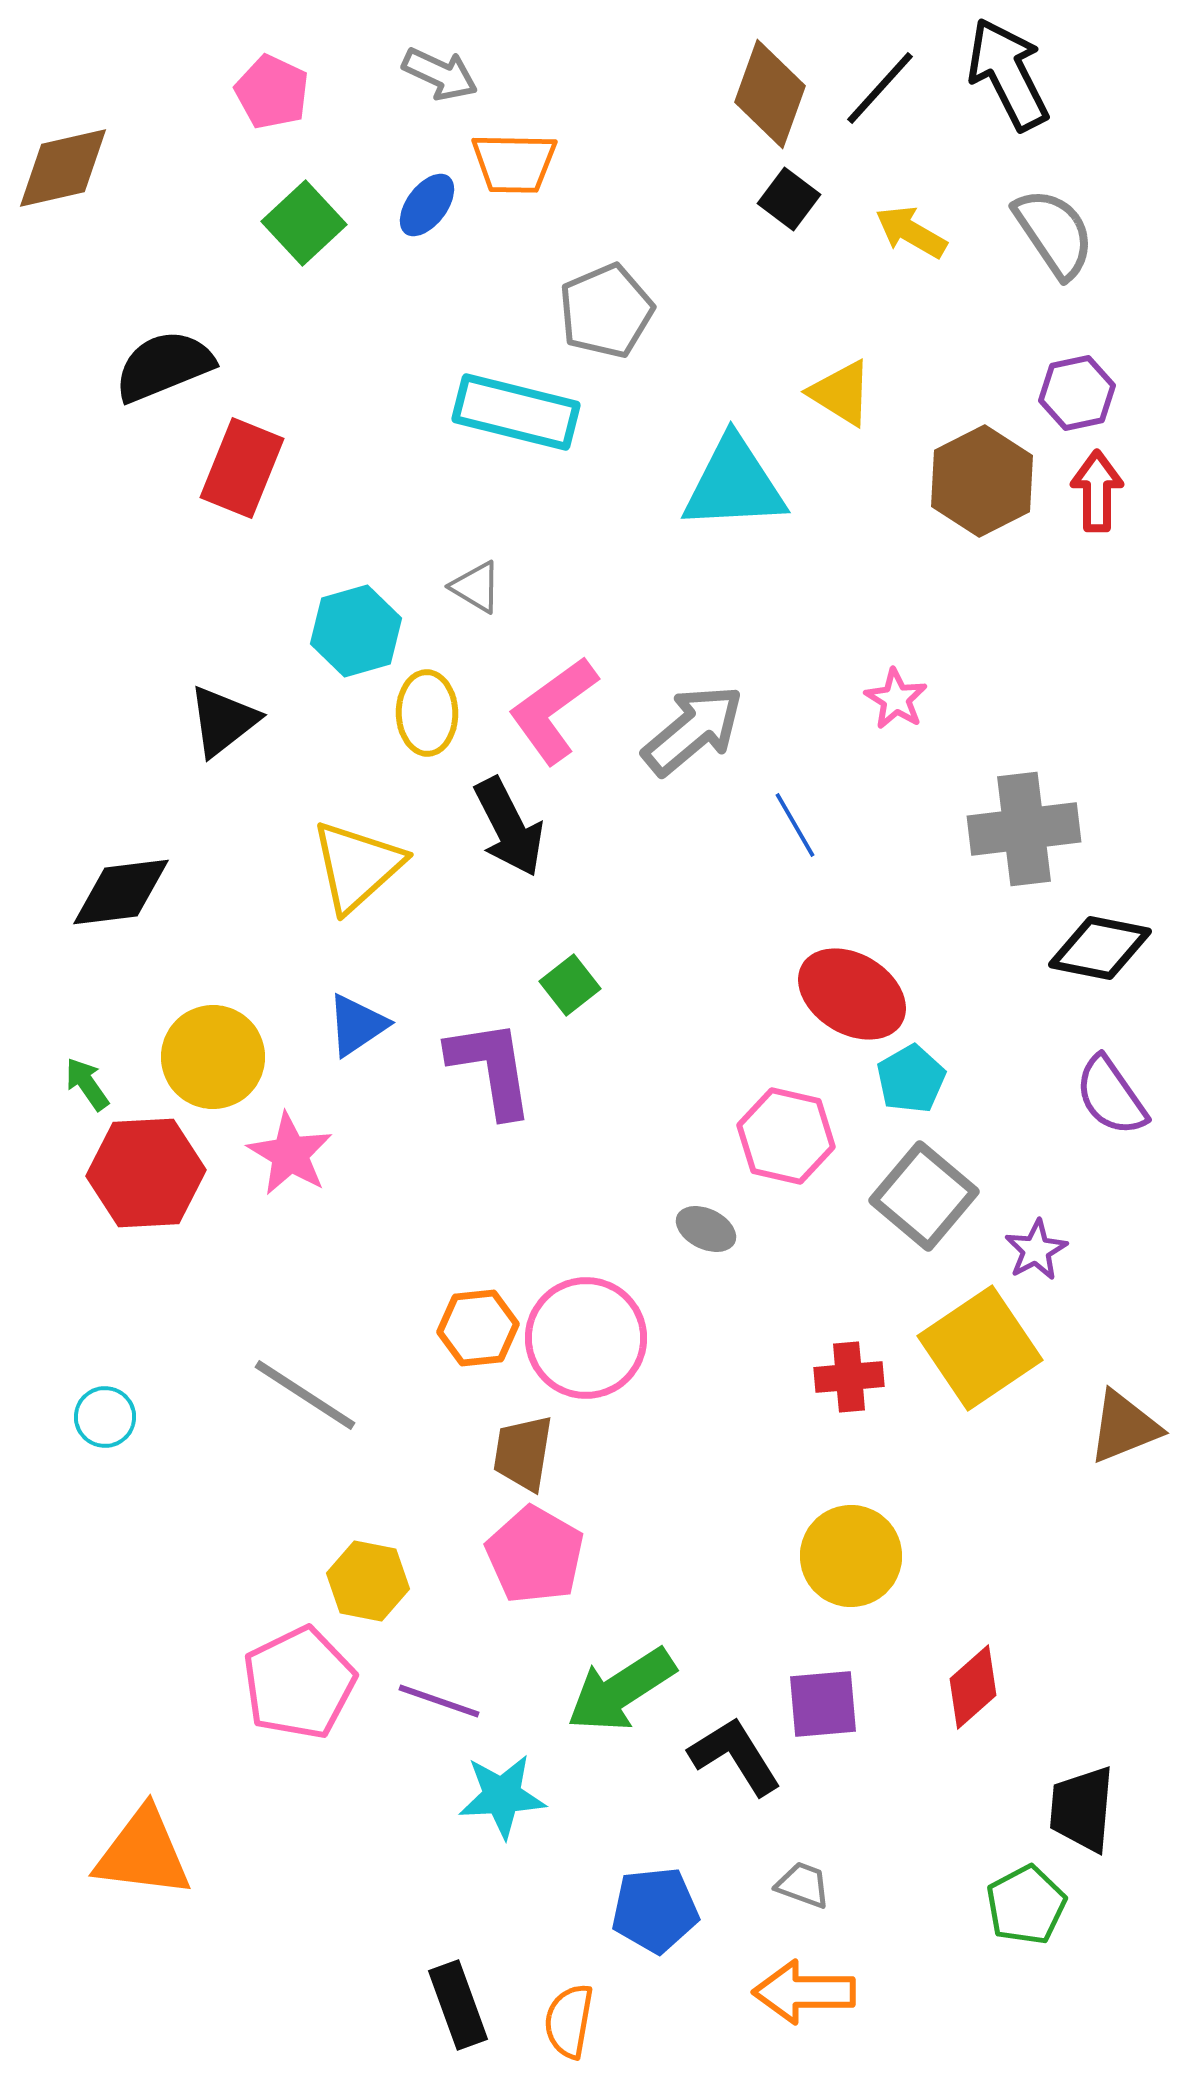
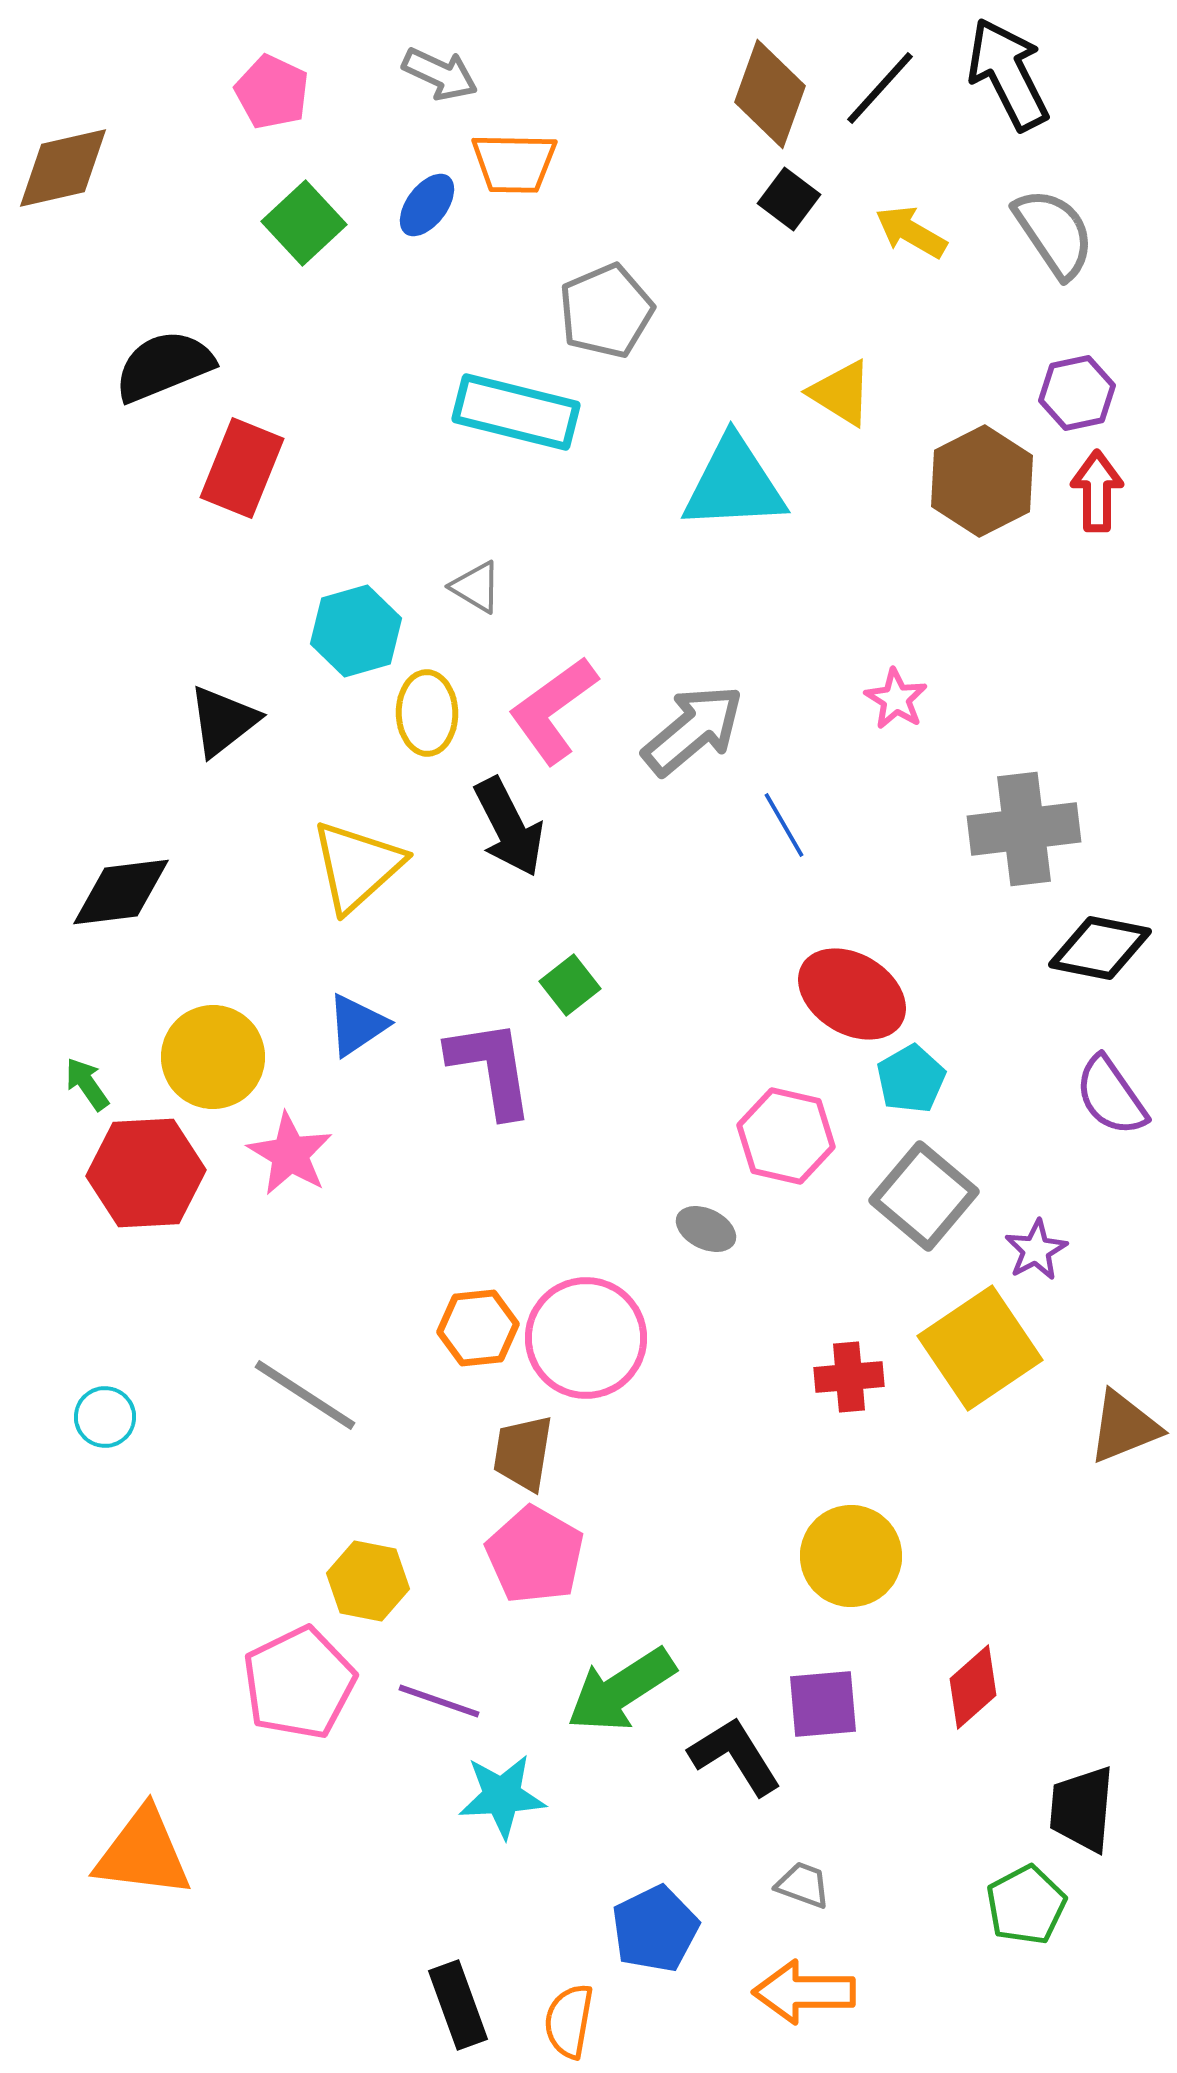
blue line at (795, 825): moved 11 px left
blue pentagon at (655, 1910): moved 19 px down; rotated 20 degrees counterclockwise
